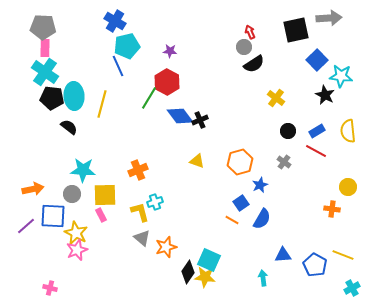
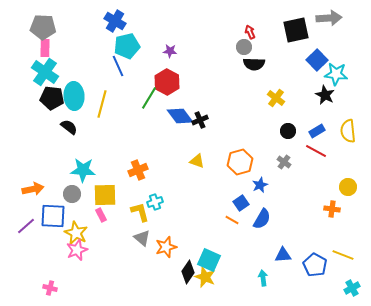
black semicircle at (254, 64): rotated 35 degrees clockwise
cyan star at (341, 76): moved 5 px left, 2 px up
yellow star at (205, 277): rotated 15 degrees clockwise
